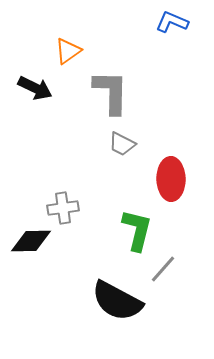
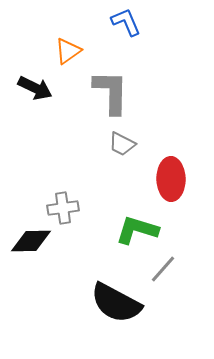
blue L-shape: moved 46 px left; rotated 44 degrees clockwise
green L-shape: rotated 87 degrees counterclockwise
black semicircle: moved 1 px left, 2 px down
